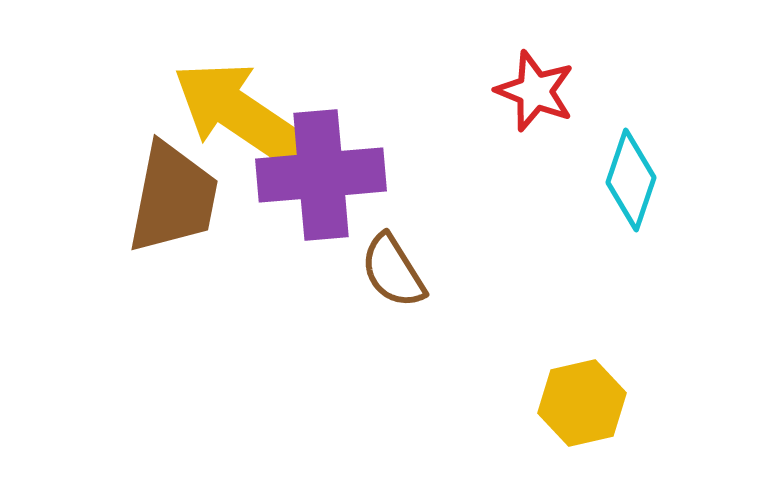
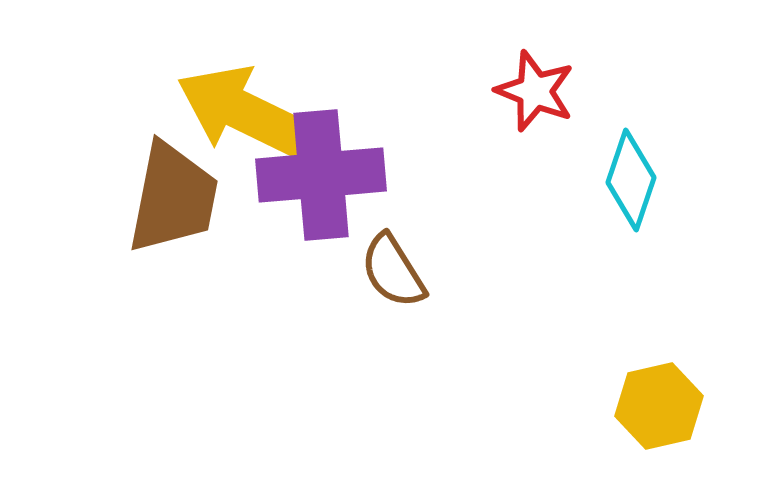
yellow arrow: moved 7 px right; rotated 8 degrees counterclockwise
yellow hexagon: moved 77 px right, 3 px down
